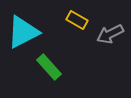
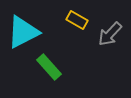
gray arrow: rotated 20 degrees counterclockwise
